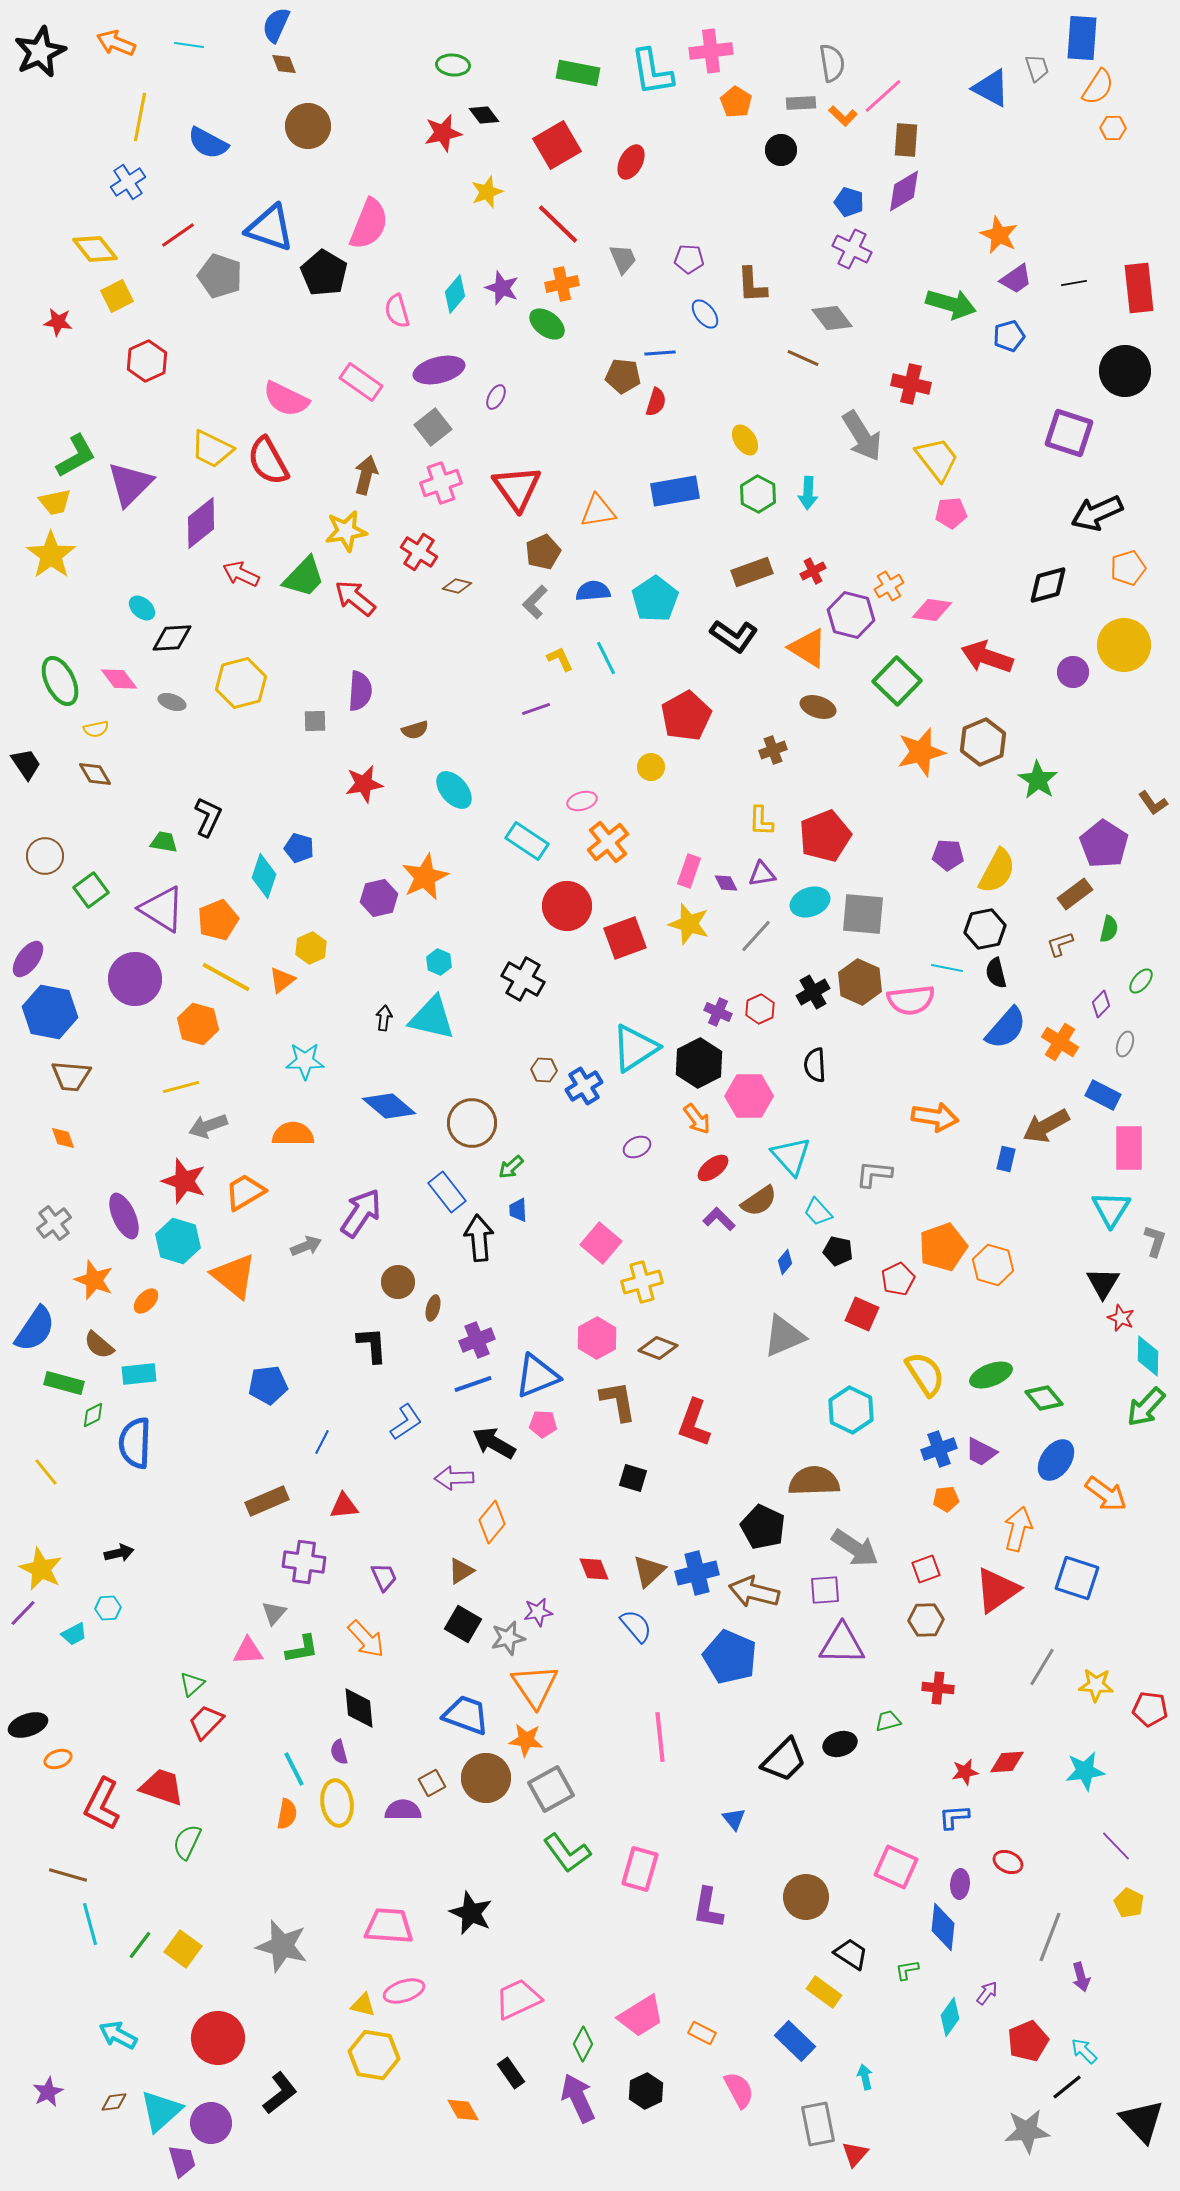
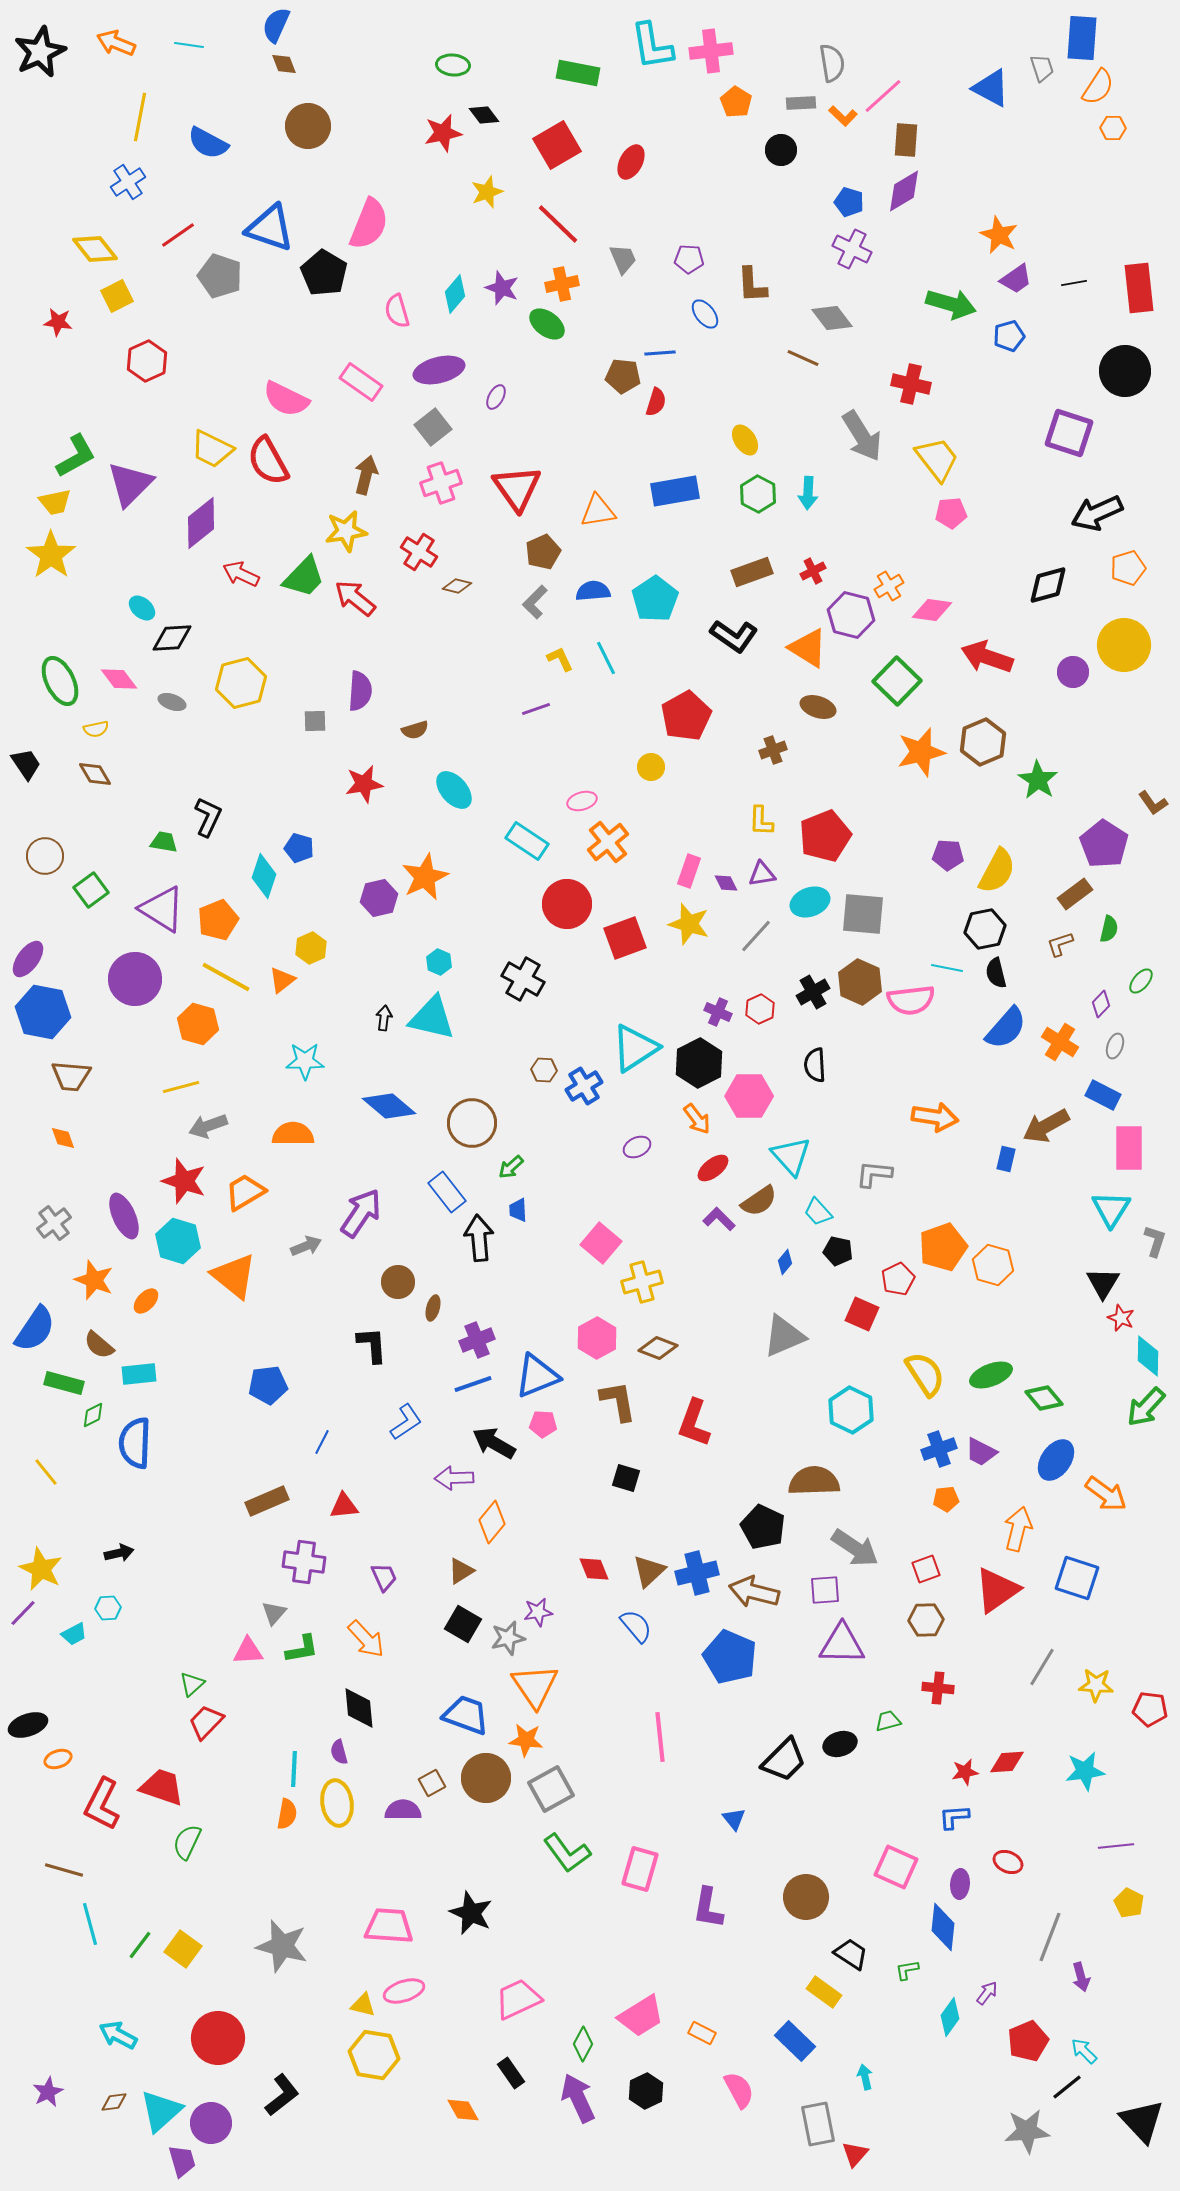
gray trapezoid at (1037, 68): moved 5 px right
cyan L-shape at (652, 72): moved 26 px up
red circle at (567, 906): moved 2 px up
blue hexagon at (50, 1012): moved 7 px left
gray ellipse at (1125, 1044): moved 10 px left, 2 px down
black square at (633, 1478): moved 7 px left
cyan line at (294, 1769): rotated 30 degrees clockwise
purple line at (1116, 1846): rotated 52 degrees counterclockwise
brown line at (68, 1875): moved 4 px left, 5 px up
black L-shape at (280, 2093): moved 2 px right, 2 px down
